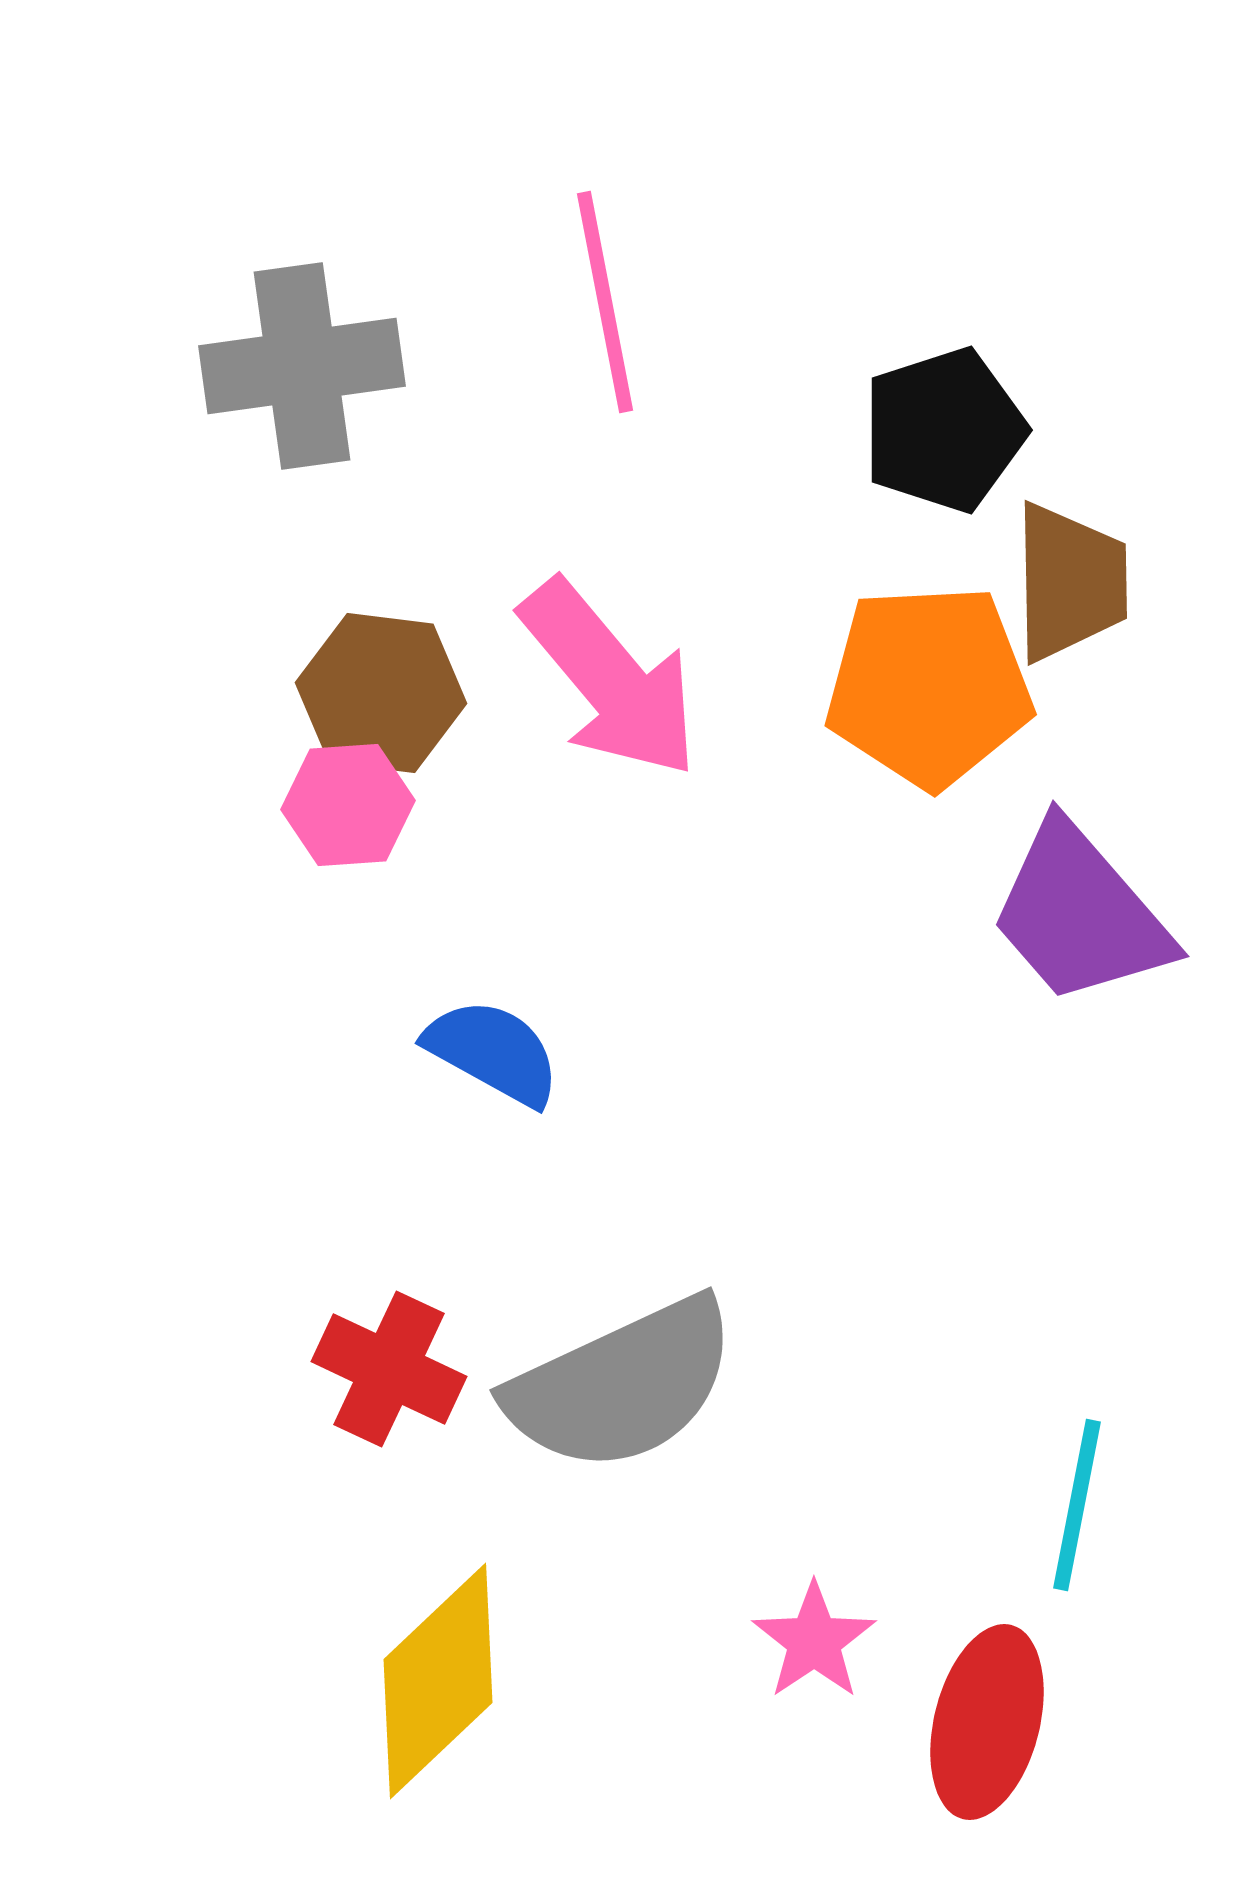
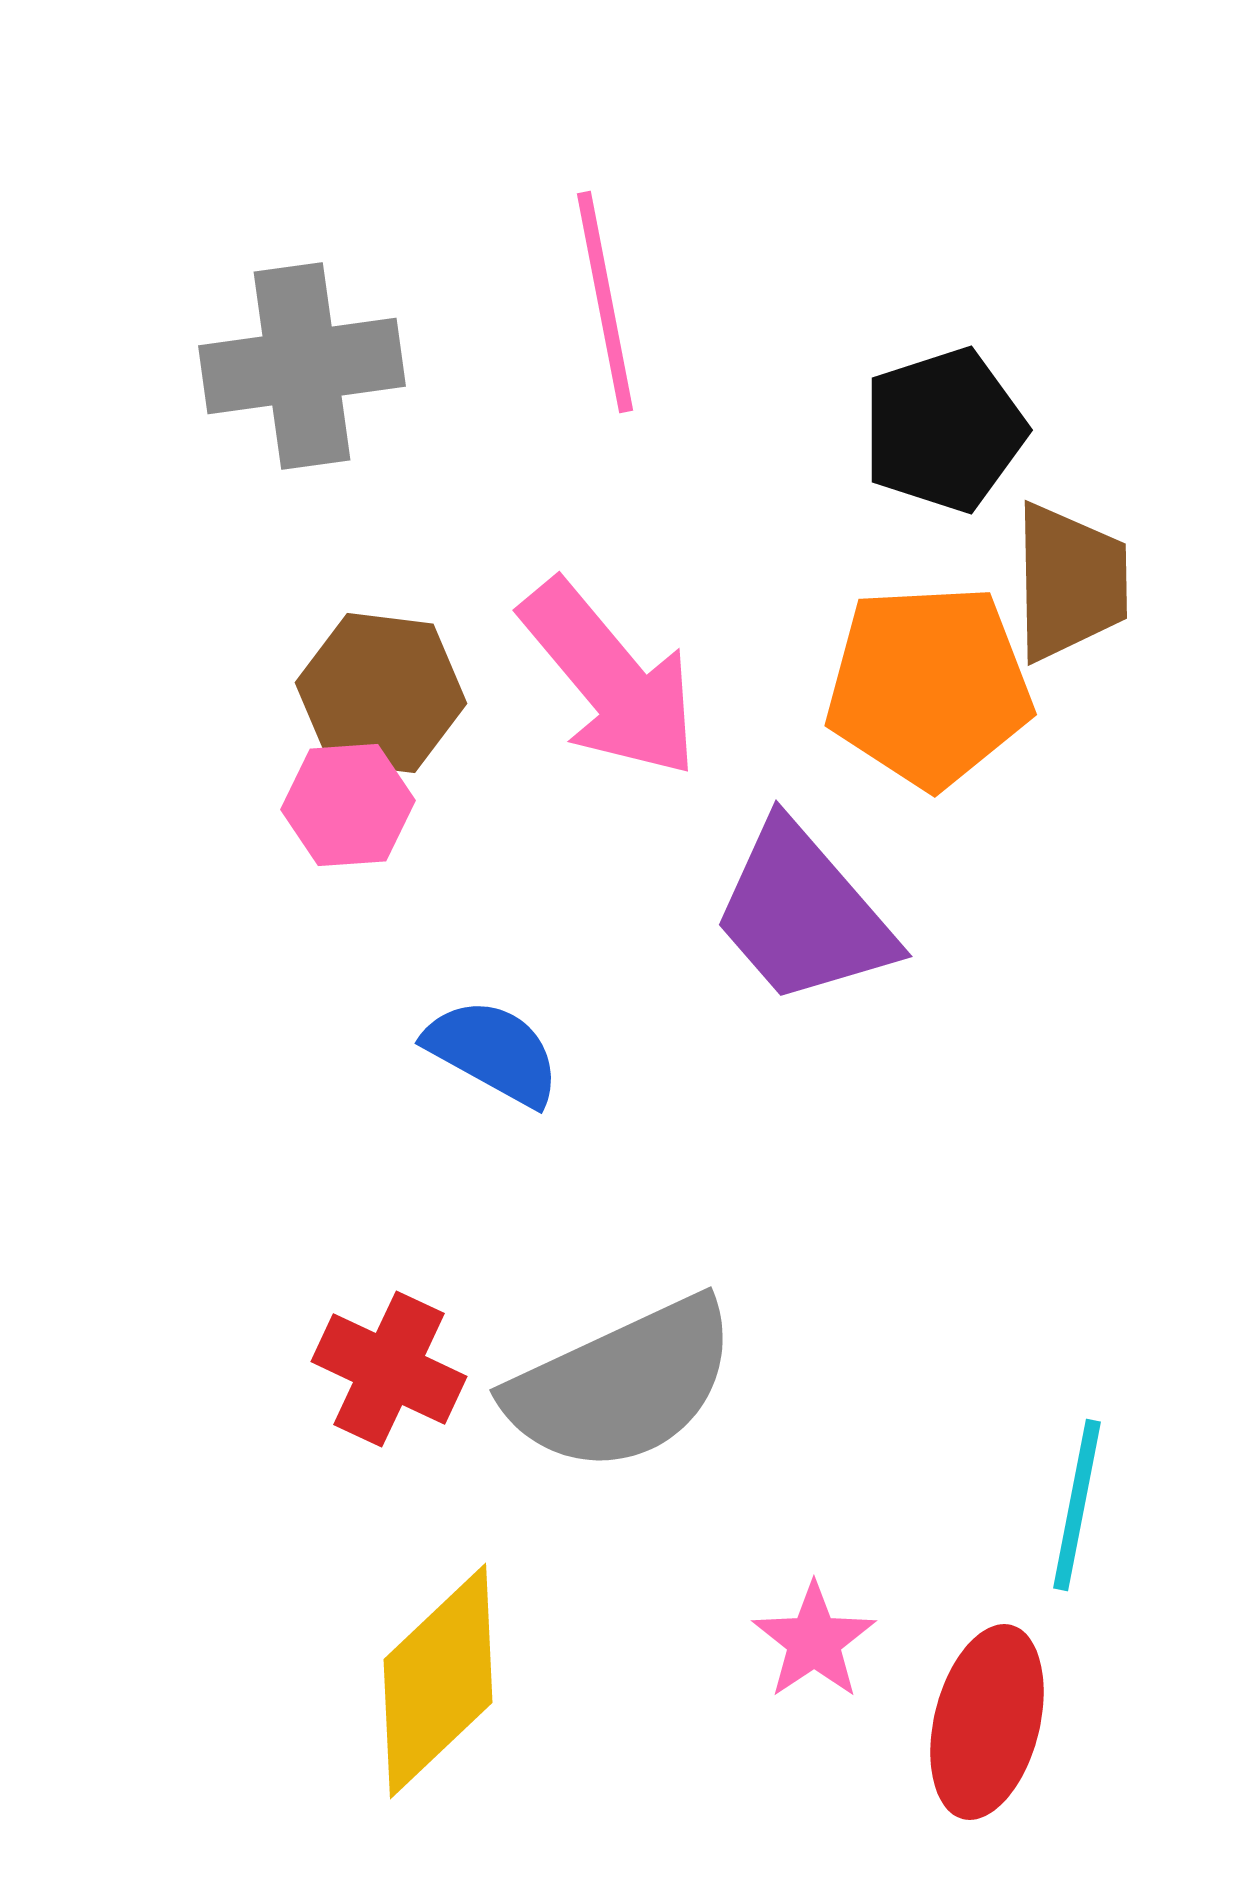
purple trapezoid: moved 277 px left
